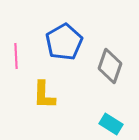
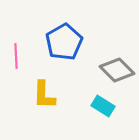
gray diamond: moved 7 px right, 4 px down; rotated 64 degrees counterclockwise
cyan rectangle: moved 8 px left, 18 px up
